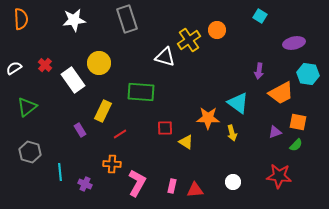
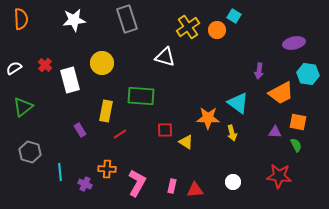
cyan square: moved 26 px left
yellow cross: moved 1 px left, 13 px up
yellow circle: moved 3 px right
white rectangle: moved 3 px left; rotated 20 degrees clockwise
green rectangle: moved 4 px down
green triangle: moved 4 px left
yellow rectangle: moved 3 px right; rotated 15 degrees counterclockwise
red square: moved 2 px down
purple triangle: rotated 24 degrees clockwise
green semicircle: rotated 72 degrees counterclockwise
orange cross: moved 5 px left, 5 px down
